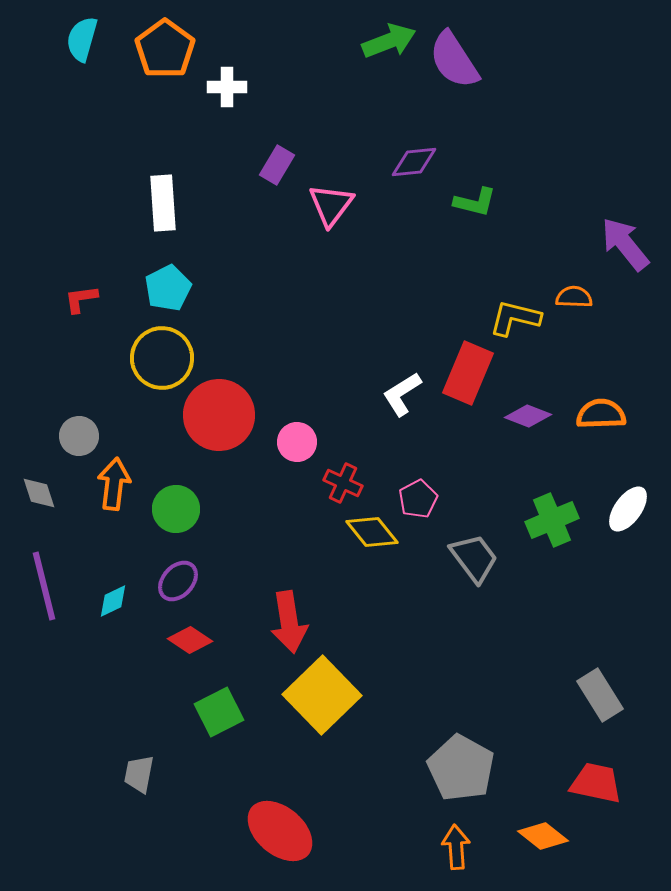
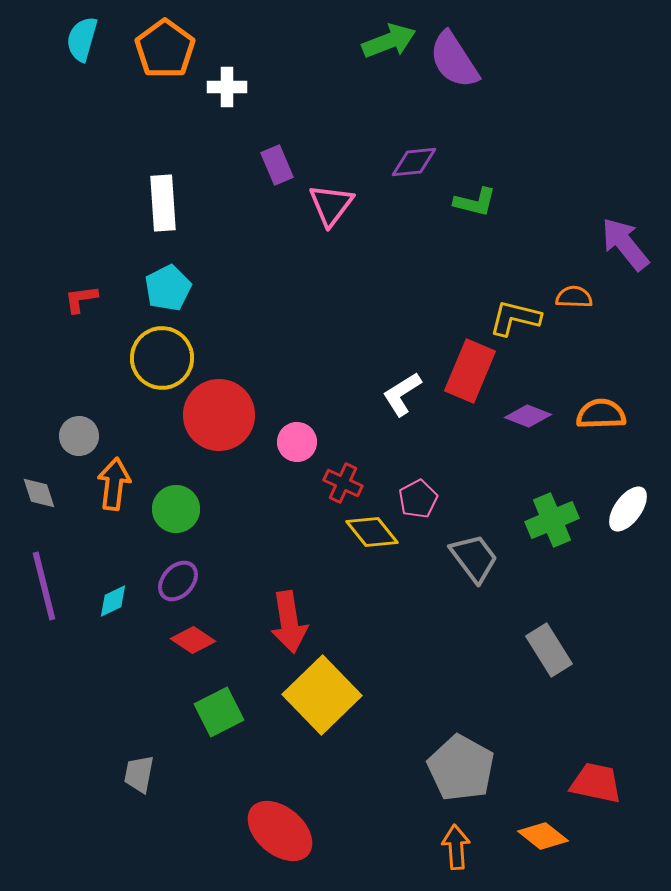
purple rectangle at (277, 165): rotated 54 degrees counterclockwise
red rectangle at (468, 373): moved 2 px right, 2 px up
red diamond at (190, 640): moved 3 px right
gray rectangle at (600, 695): moved 51 px left, 45 px up
